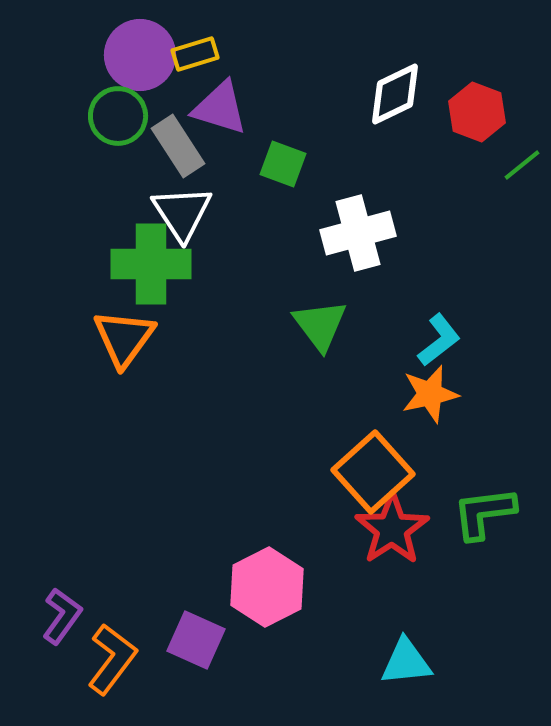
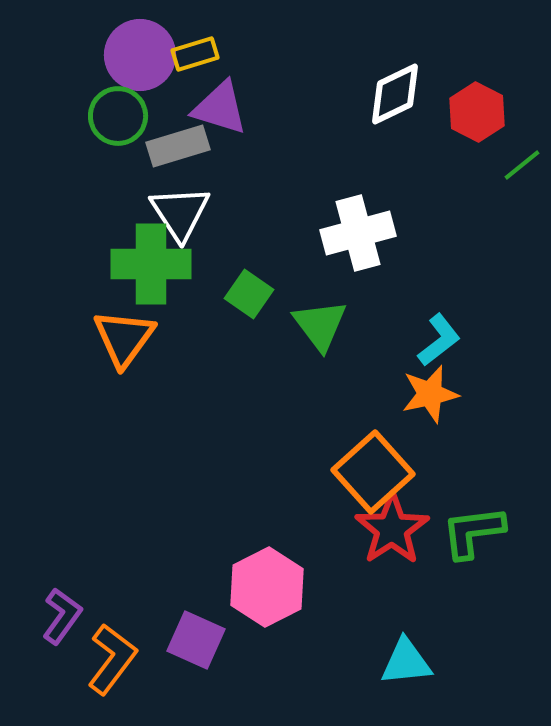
red hexagon: rotated 6 degrees clockwise
gray rectangle: rotated 74 degrees counterclockwise
green square: moved 34 px left, 130 px down; rotated 15 degrees clockwise
white triangle: moved 2 px left
green L-shape: moved 11 px left, 19 px down
